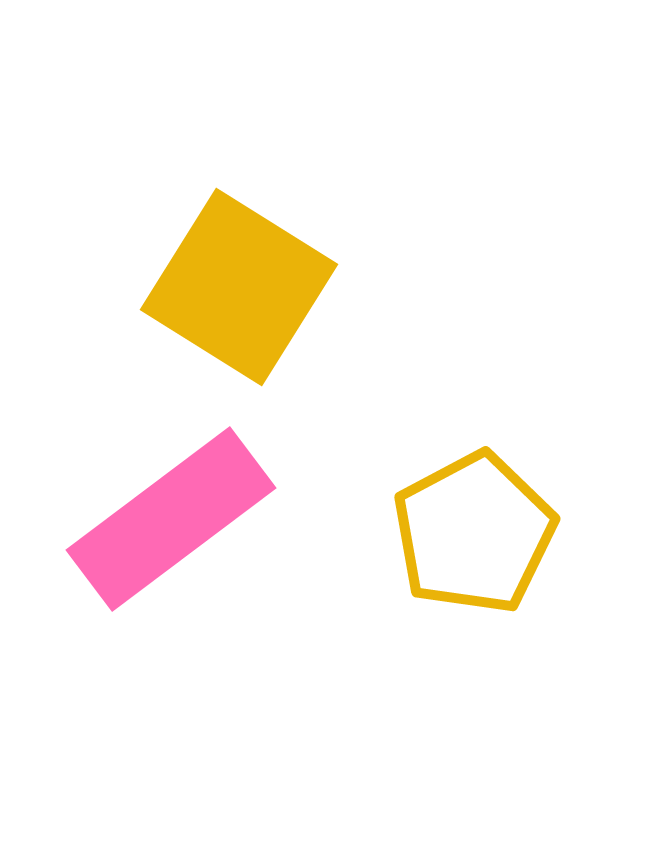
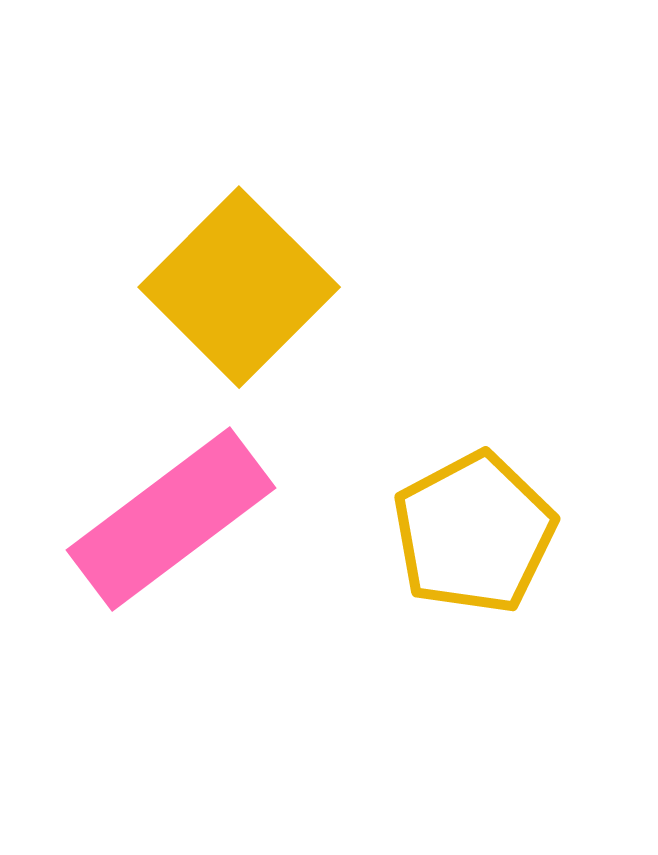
yellow square: rotated 13 degrees clockwise
